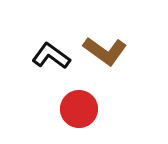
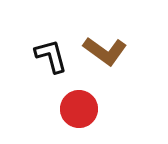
black L-shape: rotated 39 degrees clockwise
